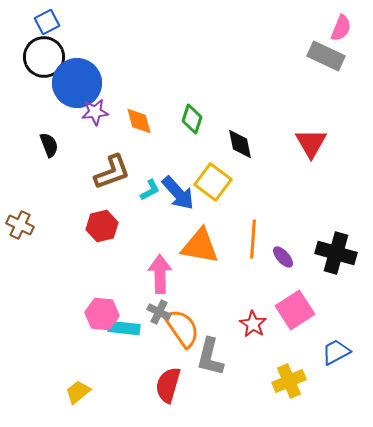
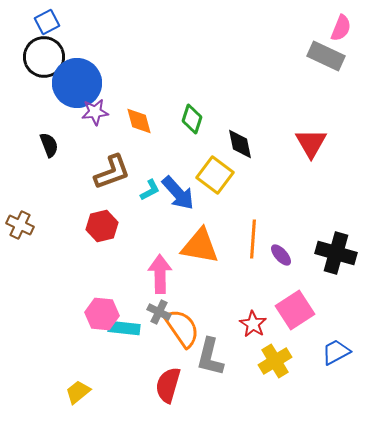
yellow square: moved 2 px right, 7 px up
purple ellipse: moved 2 px left, 2 px up
yellow cross: moved 14 px left, 20 px up; rotated 8 degrees counterclockwise
